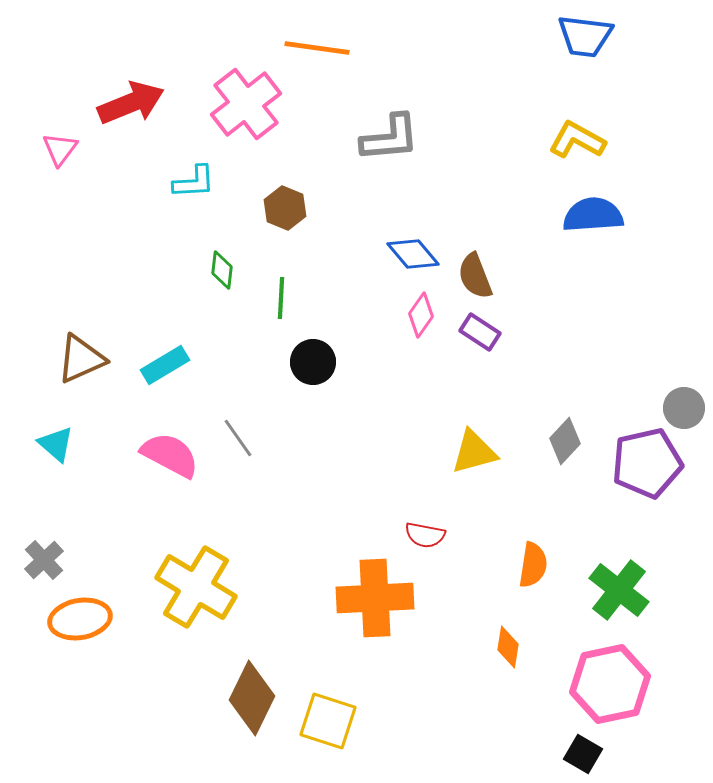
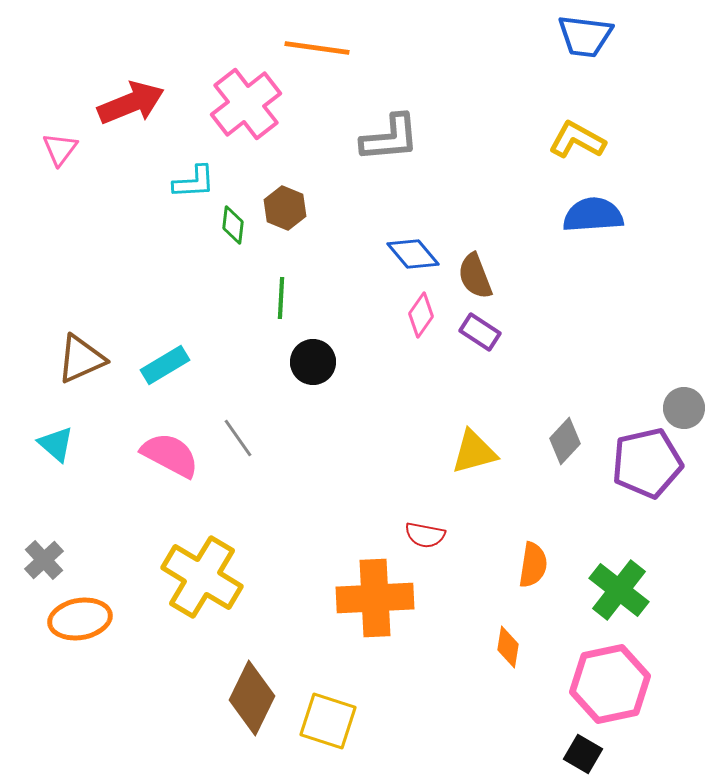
green diamond: moved 11 px right, 45 px up
yellow cross: moved 6 px right, 10 px up
